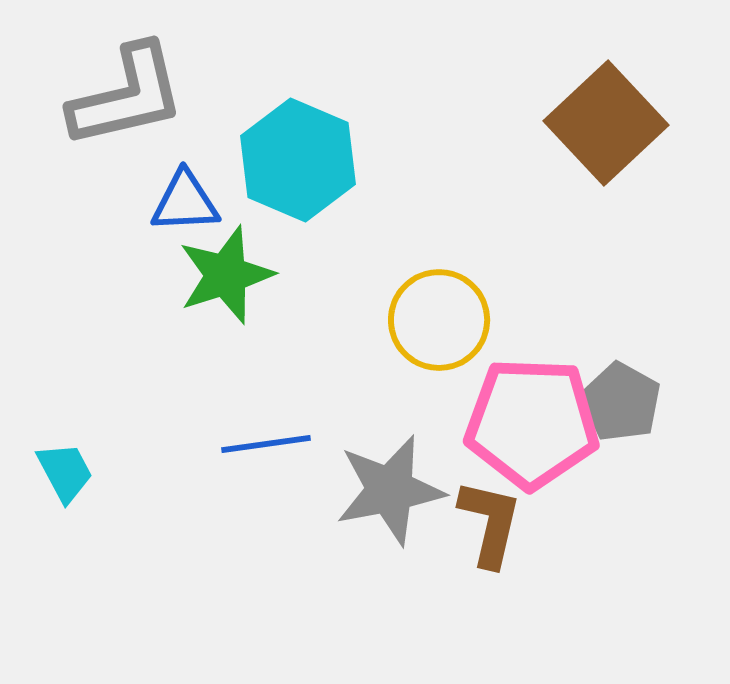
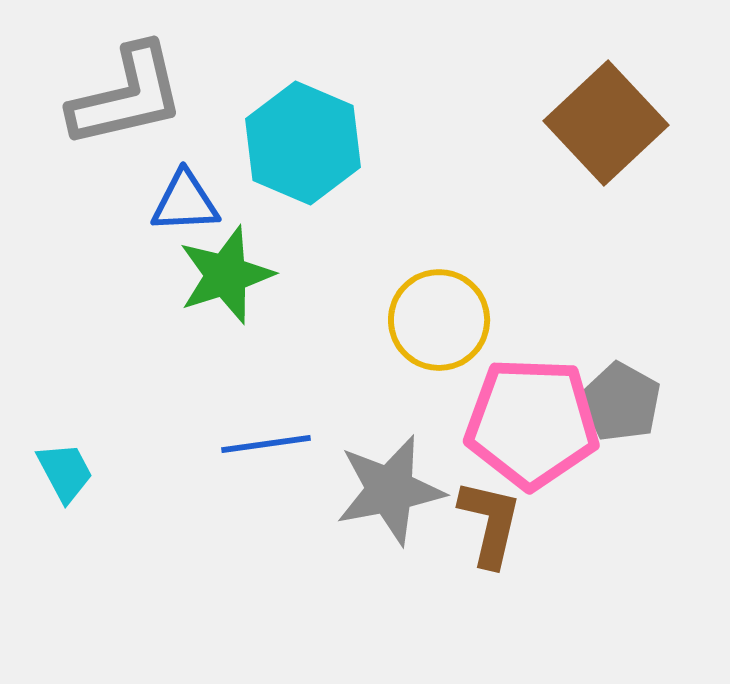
cyan hexagon: moved 5 px right, 17 px up
